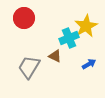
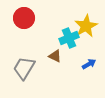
gray trapezoid: moved 5 px left, 1 px down
